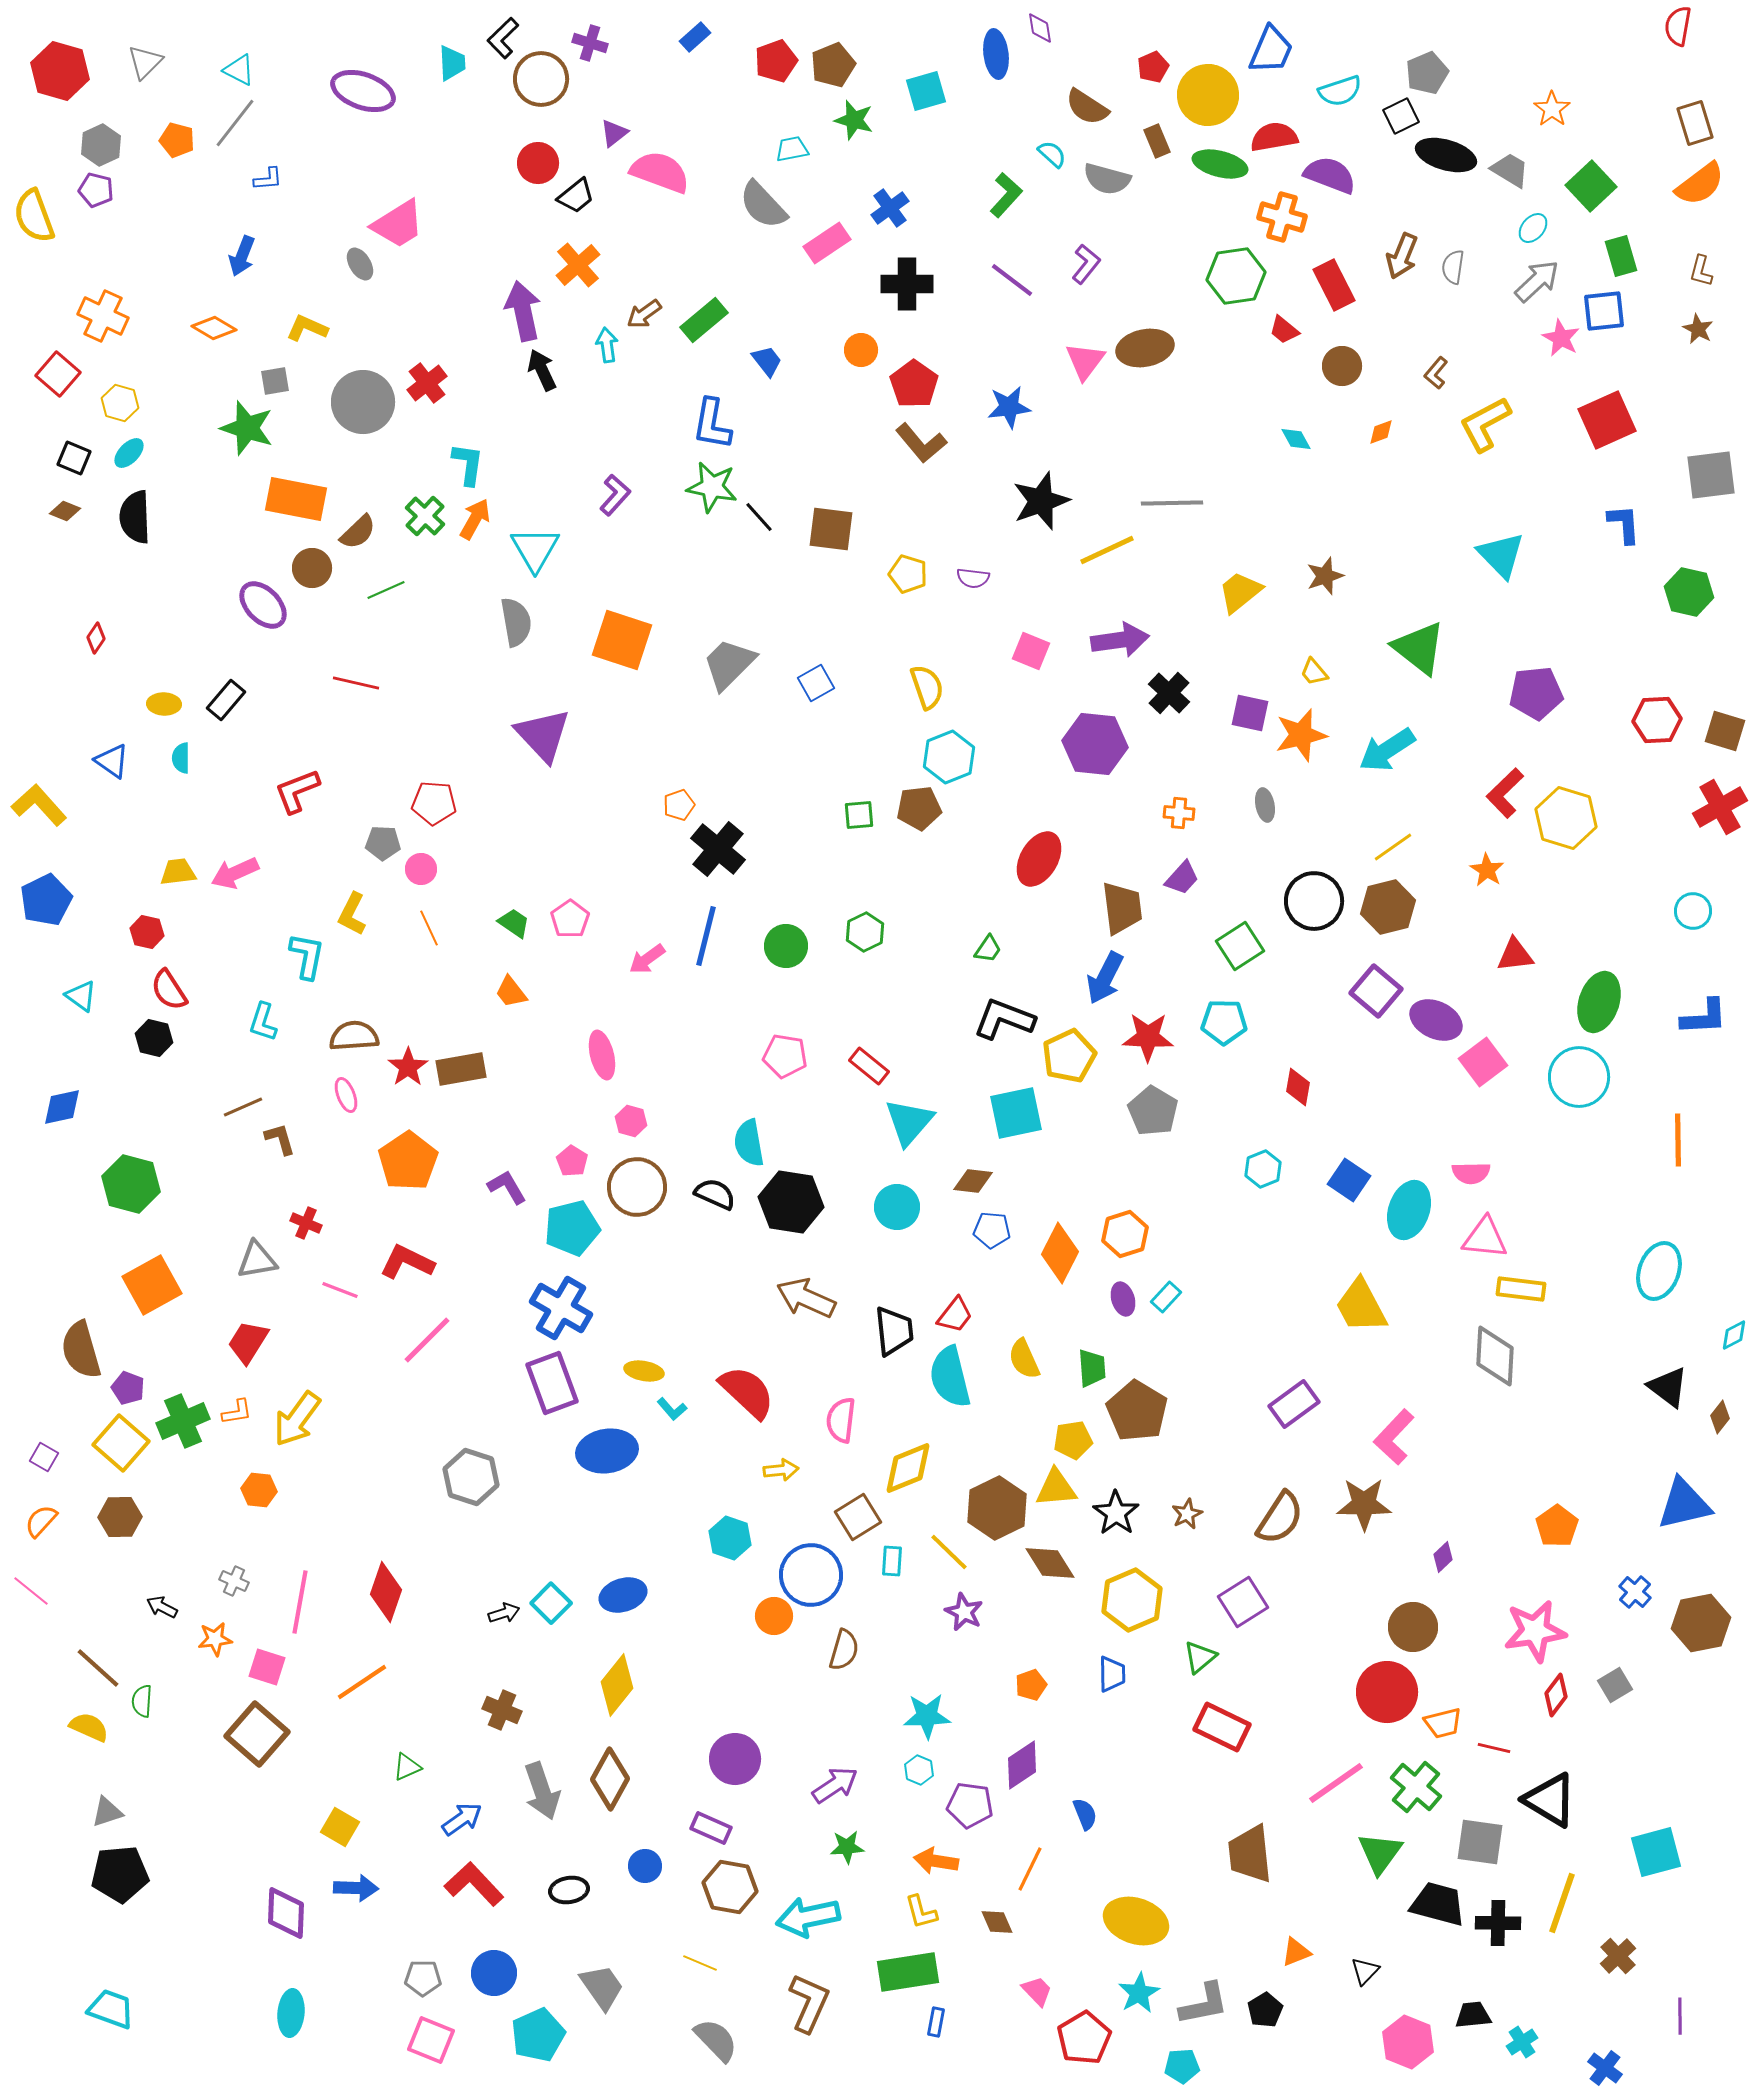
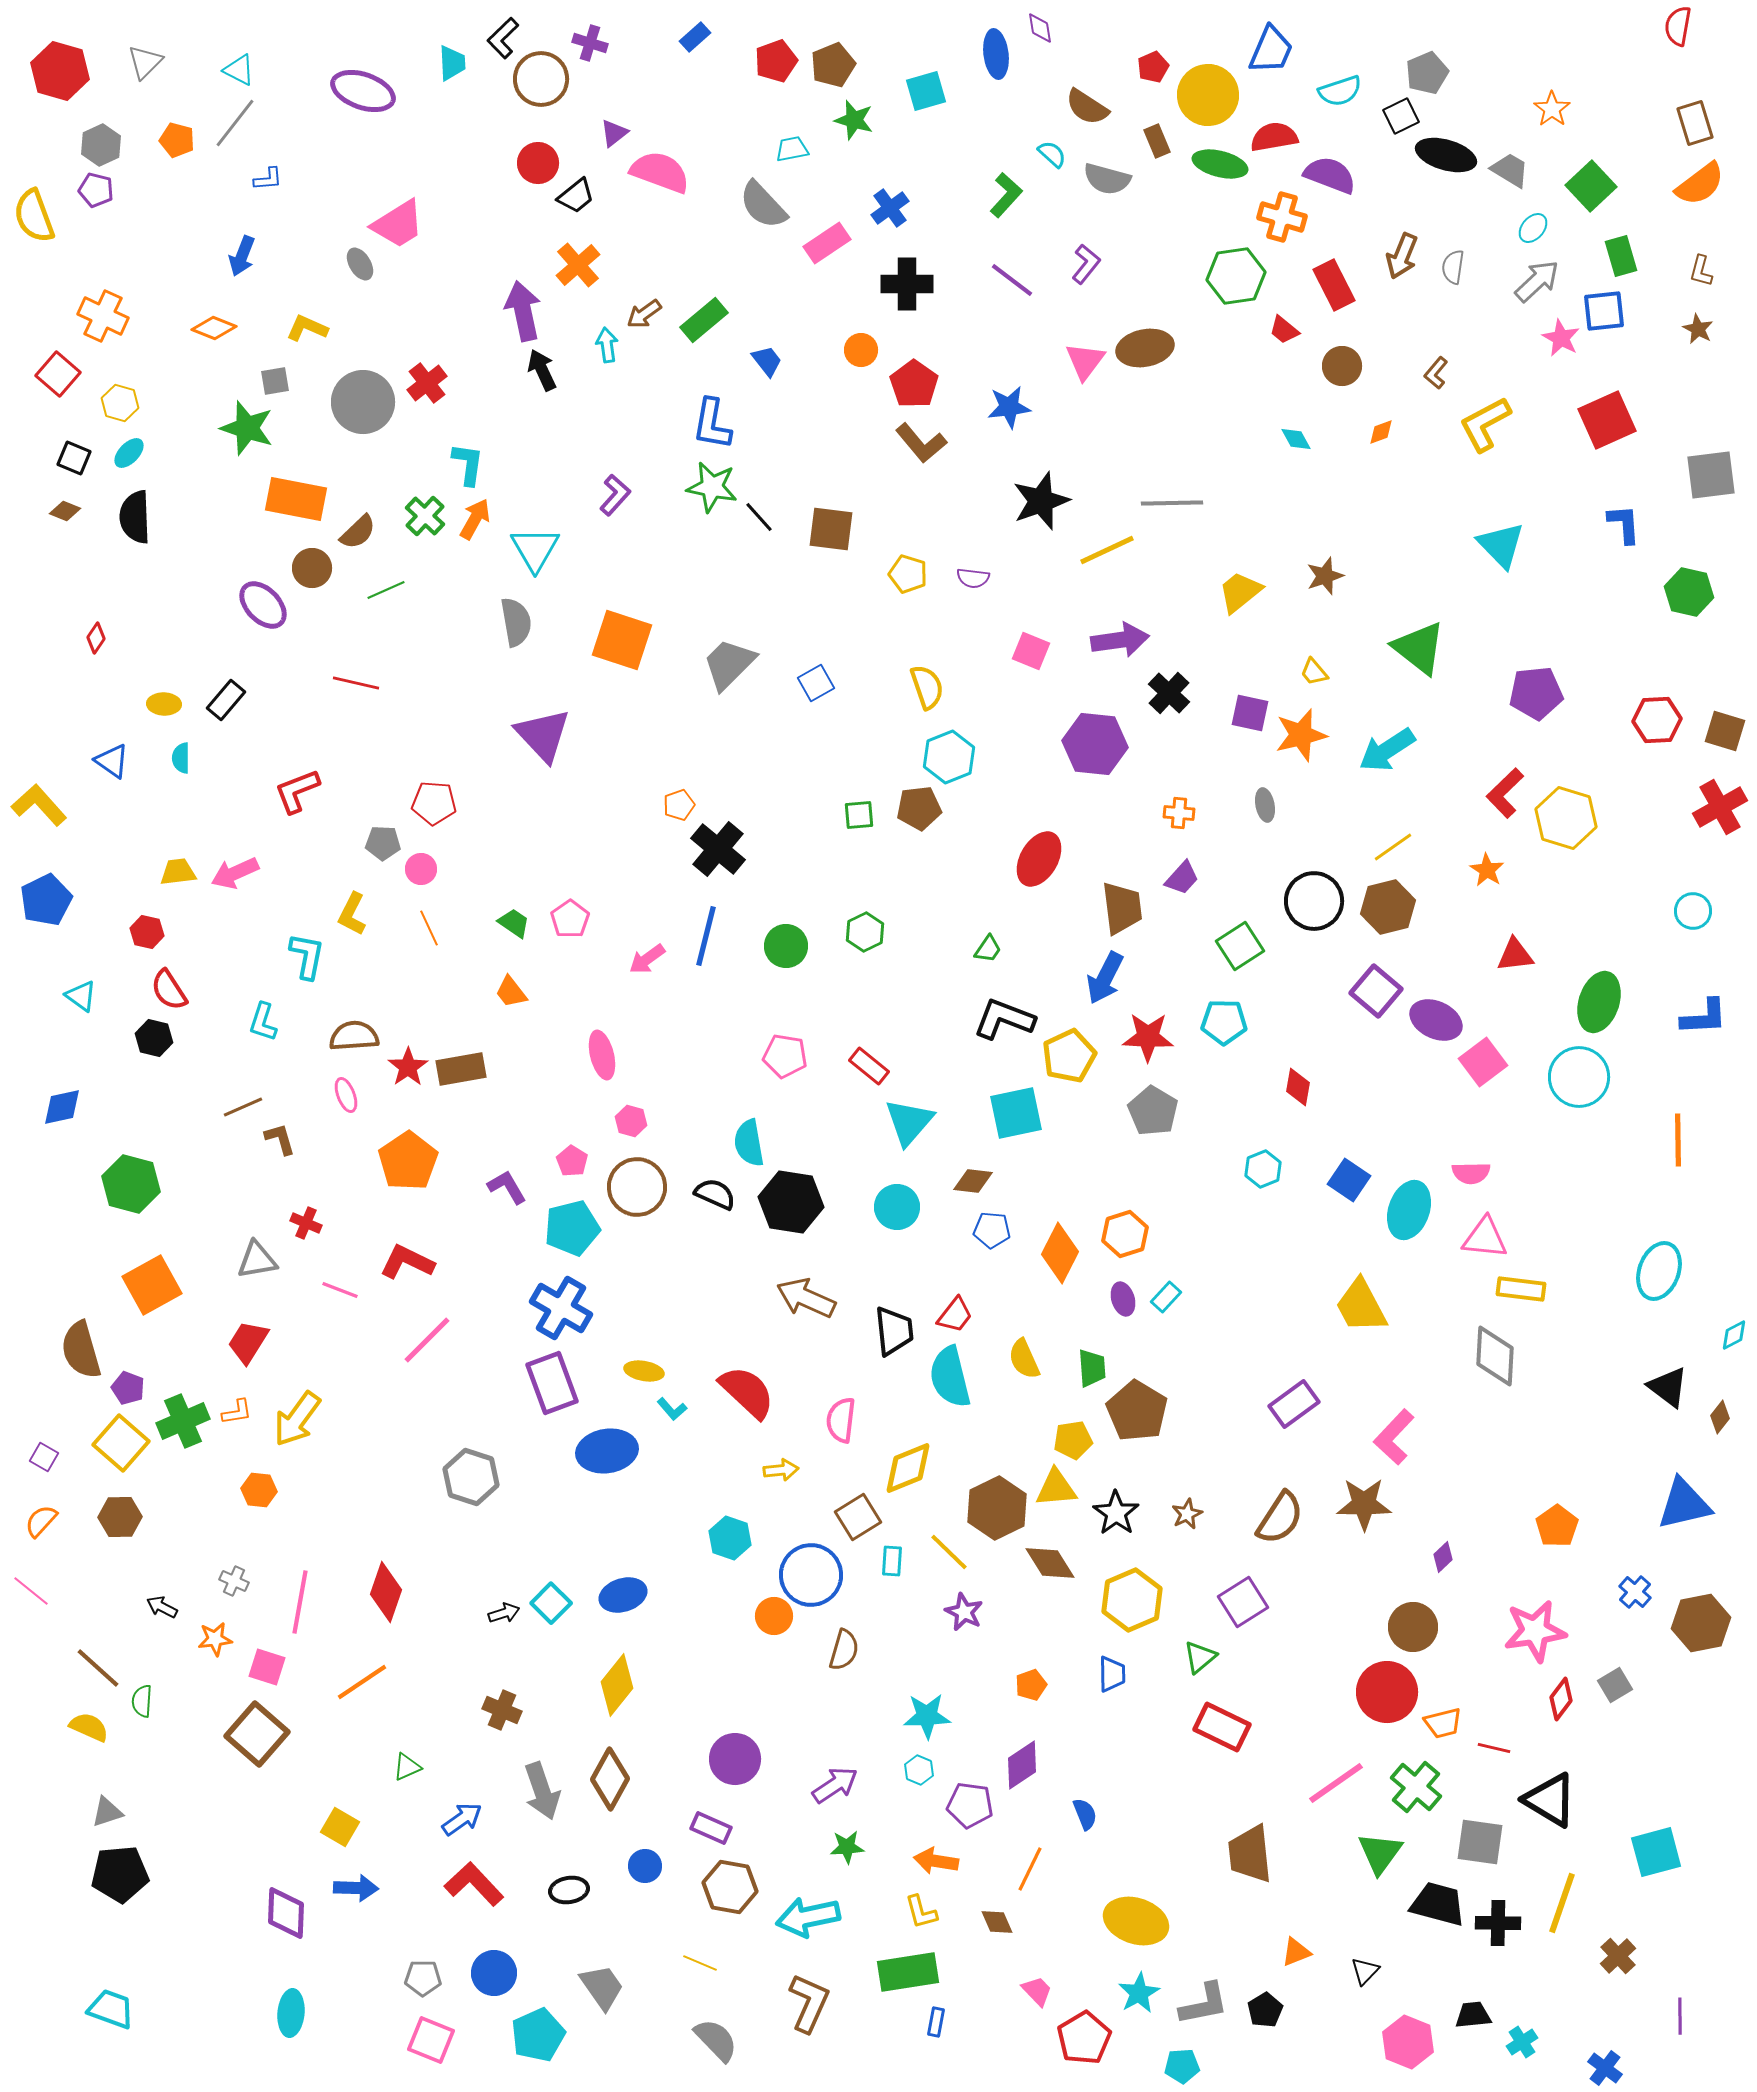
orange diamond at (214, 328): rotated 9 degrees counterclockwise
cyan triangle at (1501, 555): moved 10 px up
red diamond at (1556, 1695): moved 5 px right, 4 px down
